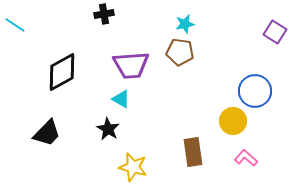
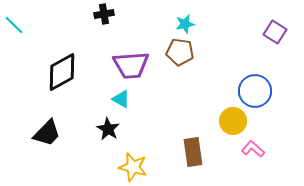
cyan line: moved 1 px left; rotated 10 degrees clockwise
pink L-shape: moved 7 px right, 9 px up
